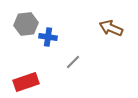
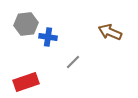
brown arrow: moved 1 px left, 4 px down
